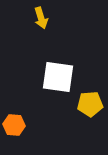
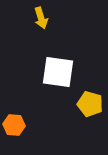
white square: moved 5 px up
yellow pentagon: rotated 20 degrees clockwise
